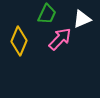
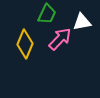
white triangle: moved 3 px down; rotated 12 degrees clockwise
yellow diamond: moved 6 px right, 3 px down
